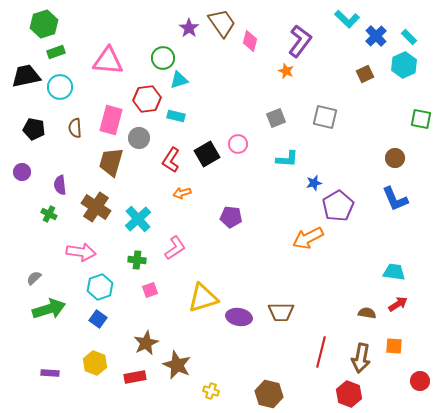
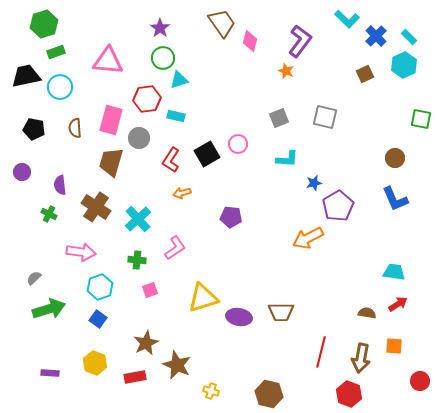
purple star at (189, 28): moved 29 px left
gray square at (276, 118): moved 3 px right
